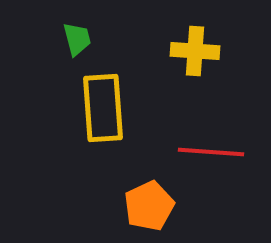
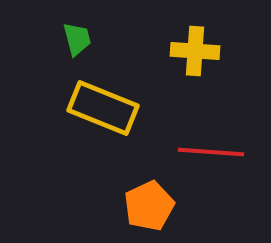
yellow rectangle: rotated 64 degrees counterclockwise
